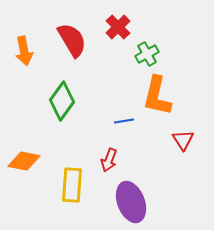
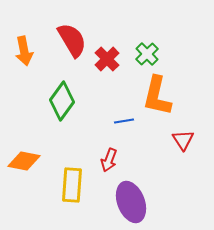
red cross: moved 11 px left, 32 px down
green cross: rotated 15 degrees counterclockwise
